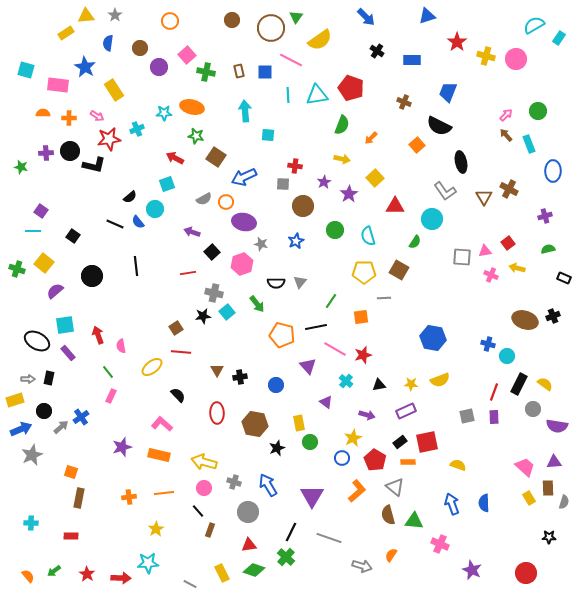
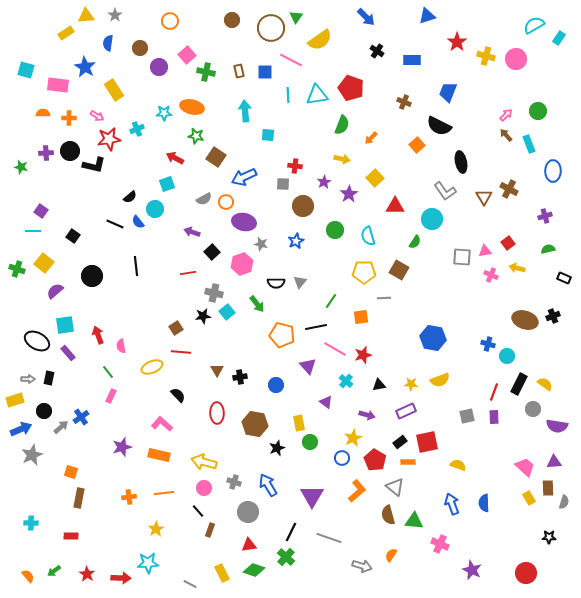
yellow ellipse at (152, 367): rotated 15 degrees clockwise
